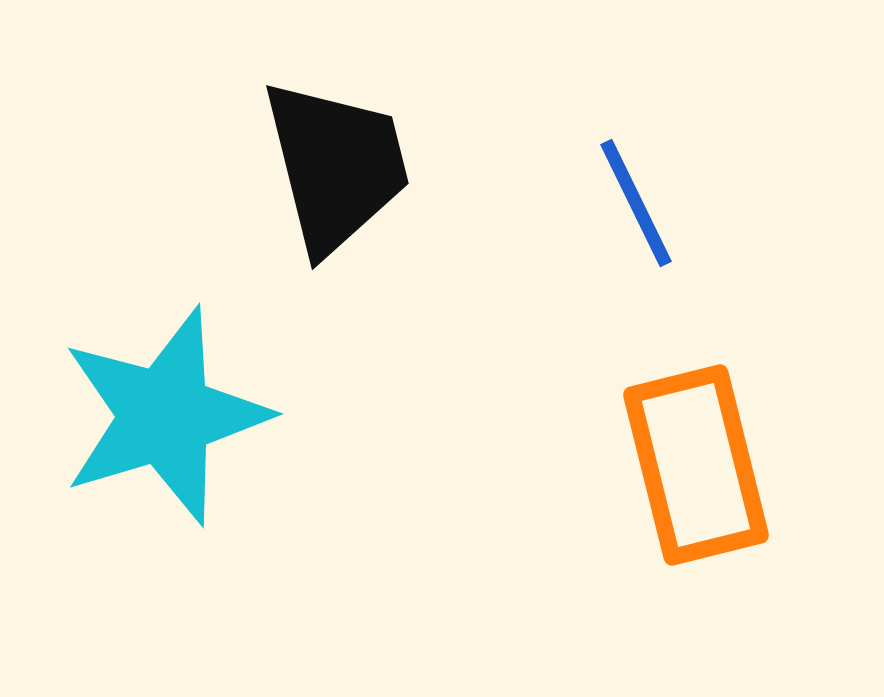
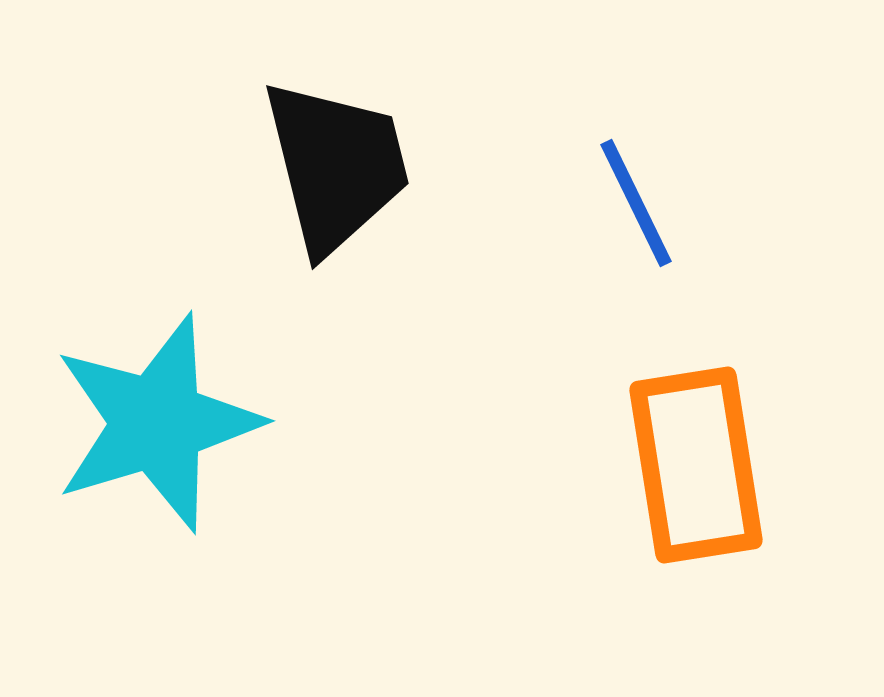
cyan star: moved 8 px left, 7 px down
orange rectangle: rotated 5 degrees clockwise
